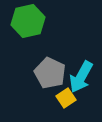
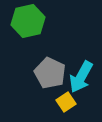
yellow square: moved 4 px down
